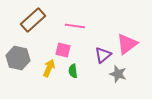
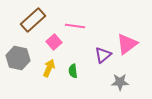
pink square: moved 9 px left, 8 px up; rotated 35 degrees clockwise
gray star: moved 2 px right, 8 px down; rotated 18 degrees counterclockwise
